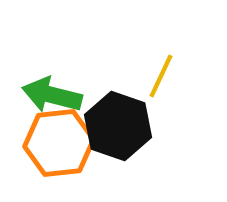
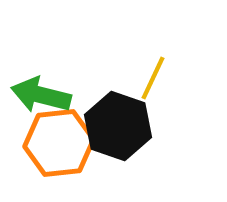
yellow line: moved 8 px left, 2 px down
green arrow: moved 11 px left
